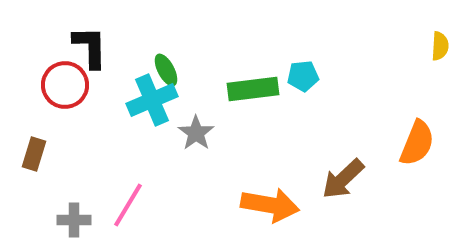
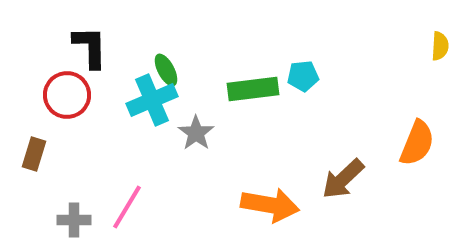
red circle: moved 2 px right, 10 px down
pink line: moved 1 px left, 2 px down
